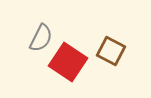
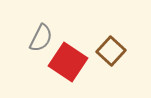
brown square: rotated 16 degrees clockwise
